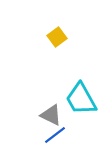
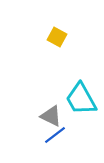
yellow square: rotated 24 degrees counterclockwise
gray triangle: moved 1 px down
